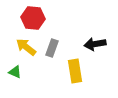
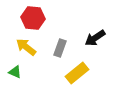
black arrow: moved 6 px up; rotated 25 degrees counterclockwise
gray rectangle: moved 8 px right
yellow rectangle: moved 2 px right, 2 px down; rotated 60 degrees clockwise
